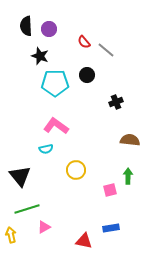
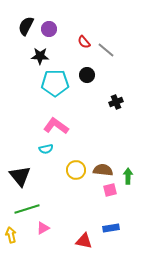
black semicircle: rotated 30 degrees clockwise
black star: rotated 18 degrees counterclockwise
brown semicircle: moved 27 px left, 30 px down
pink triangle: moved 1 px left, 1 px down
